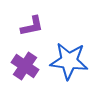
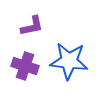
purple cross: rotated 16 degrees counterclockwise
